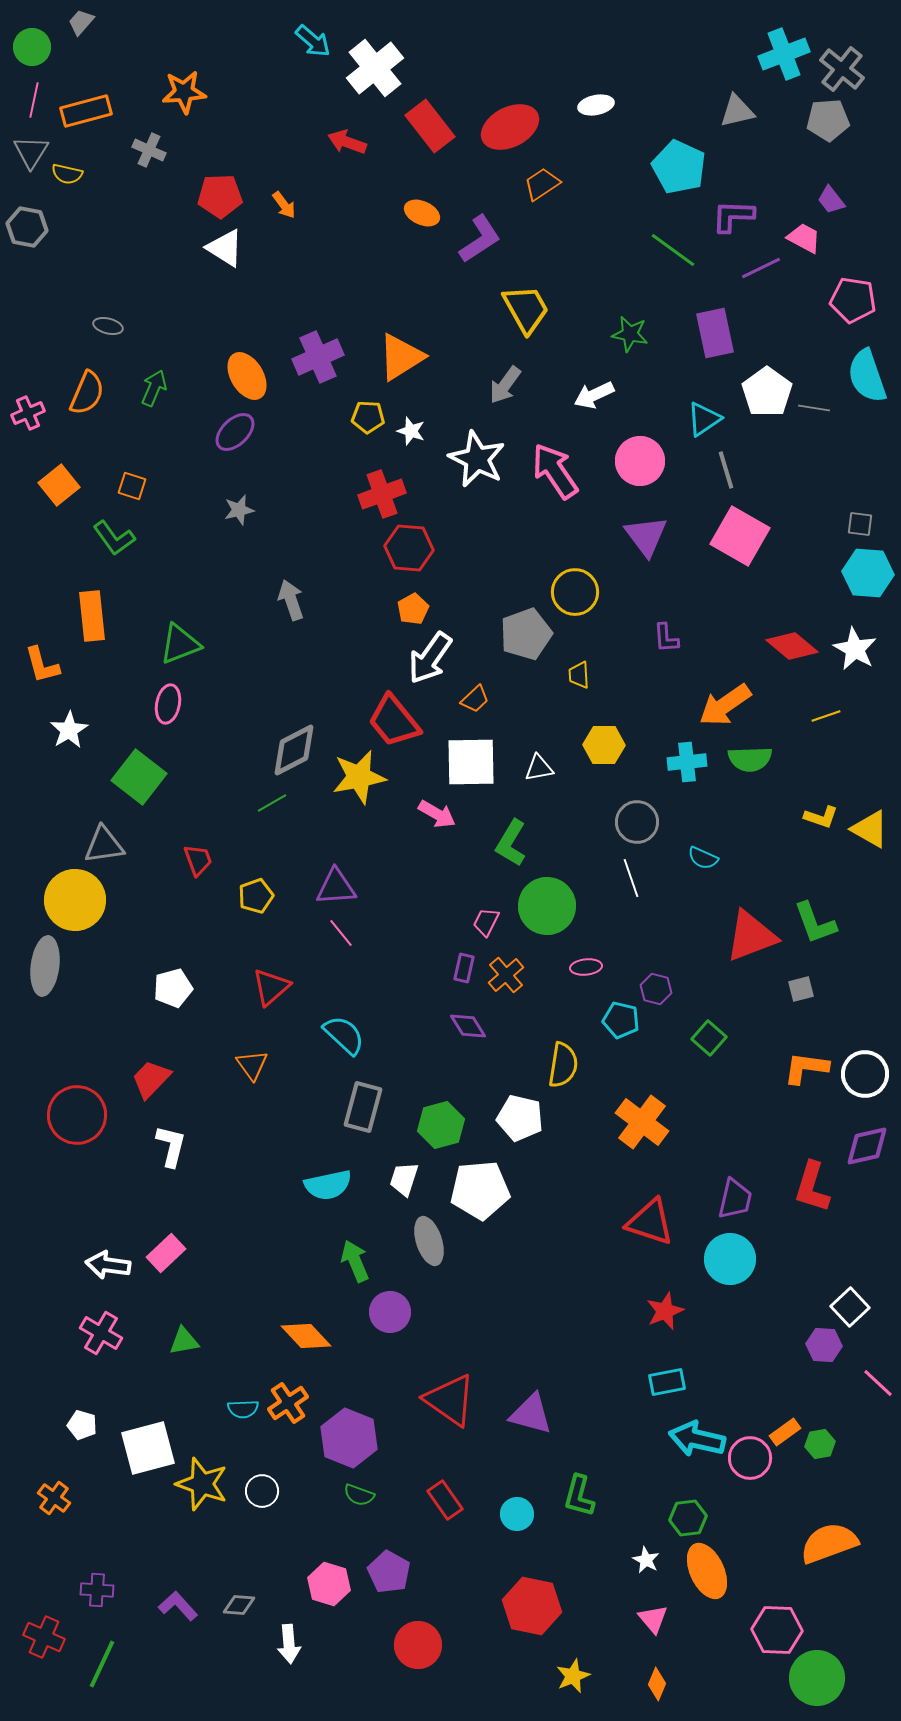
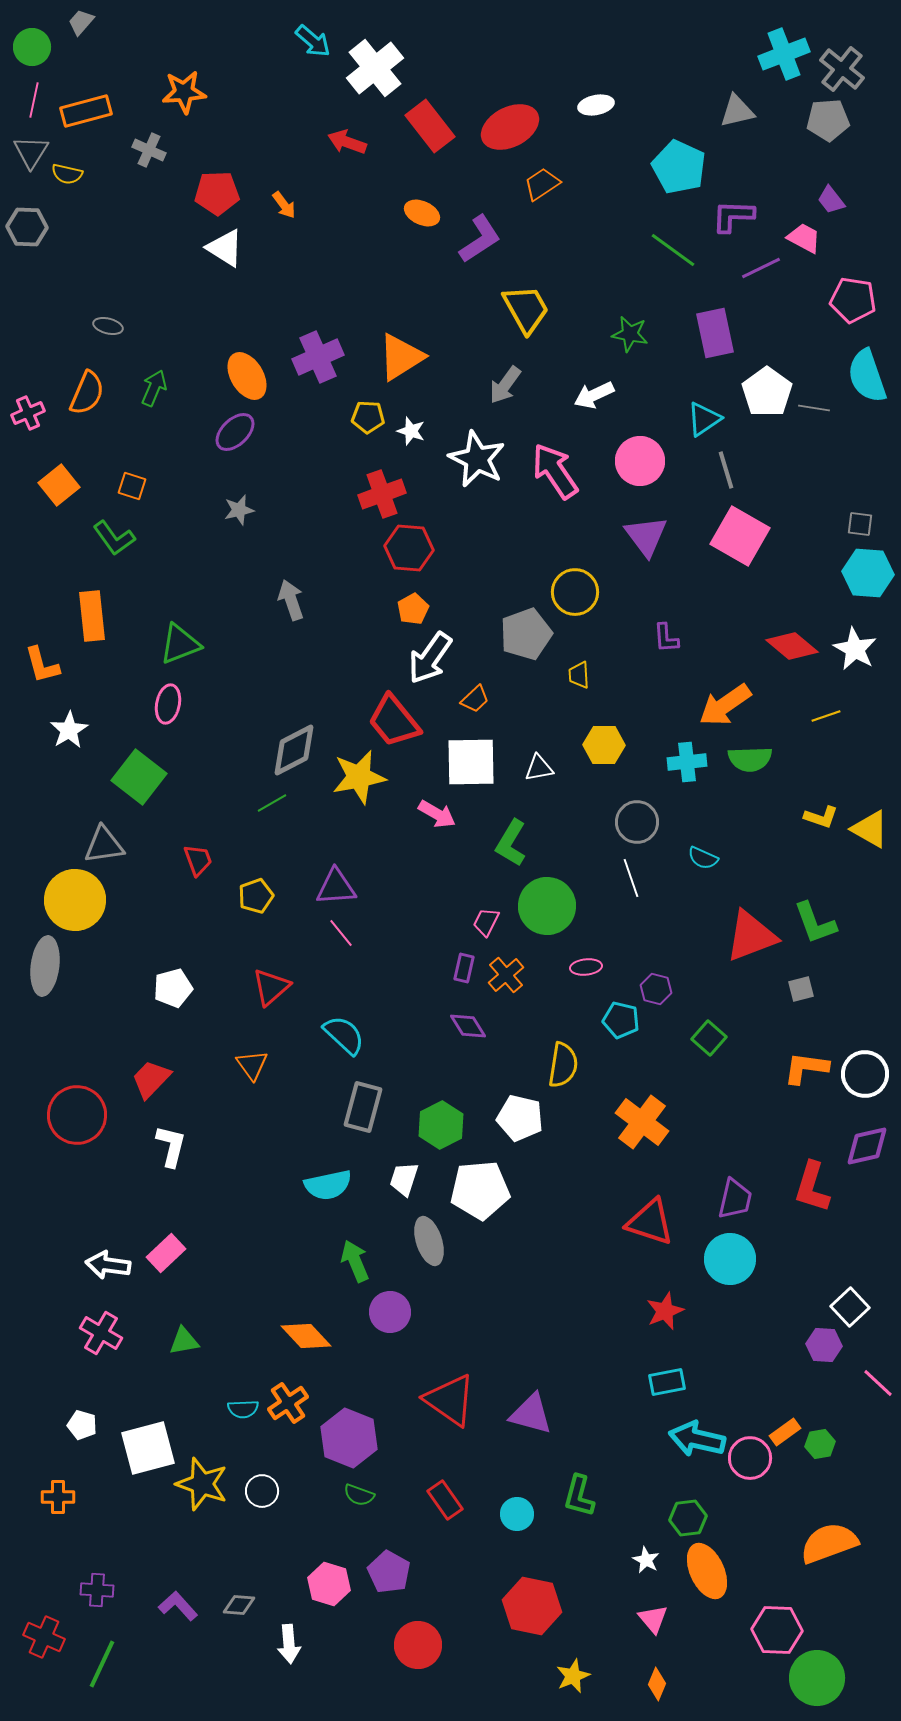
red pentagon at (220, 196): moved 3 px left, 3 px up
gray hexagon at (27, 227): rotated 9 degrees counterclockwise
green hexagon at (441, 1125): rotated 12 degrees counterclockwise
orange cross at (54, 1498): moved 4 px right, 1 px up; rotated 36 degrees counterclockwise
